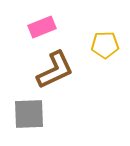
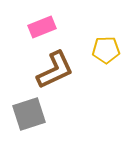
yellow pentagon: moved 1 px right, 5 px down
gray square: rotated 16 degrees counterclockwise
